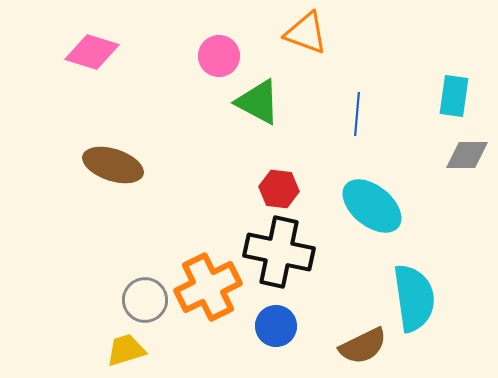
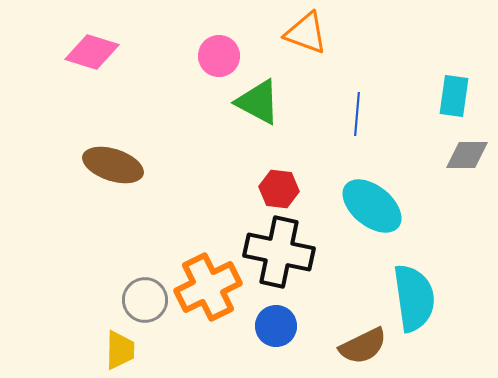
yellow trapezoid: moved 6 px left; rotated 108 degrees clockwise
